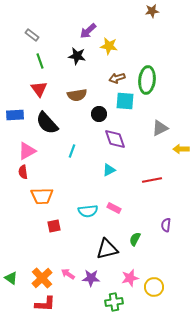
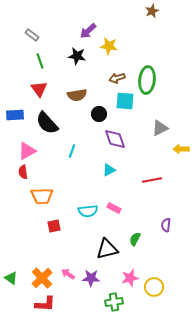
brown star: rotated 16 degrees counterclockwise
